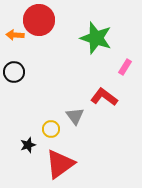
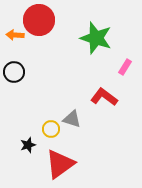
gray triangle: moved 3 px left, 3 px down; rotated 36 degrees counterclockwise
